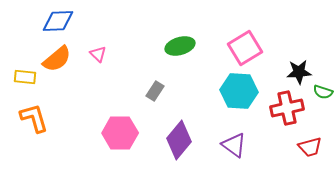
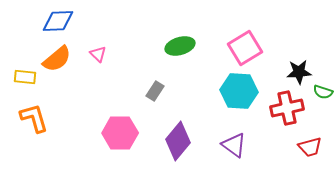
purple diamond: moved 1 px left, 1 px down
